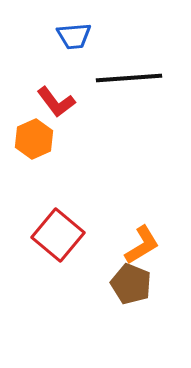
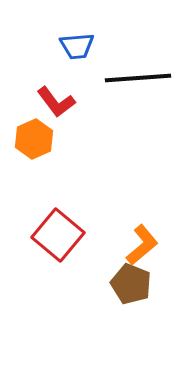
blue trapezoid: moved 3 px right, 10 px down
black line: moved 9 px right
orange L-shape: rotated 9 degrees counterclockwise
